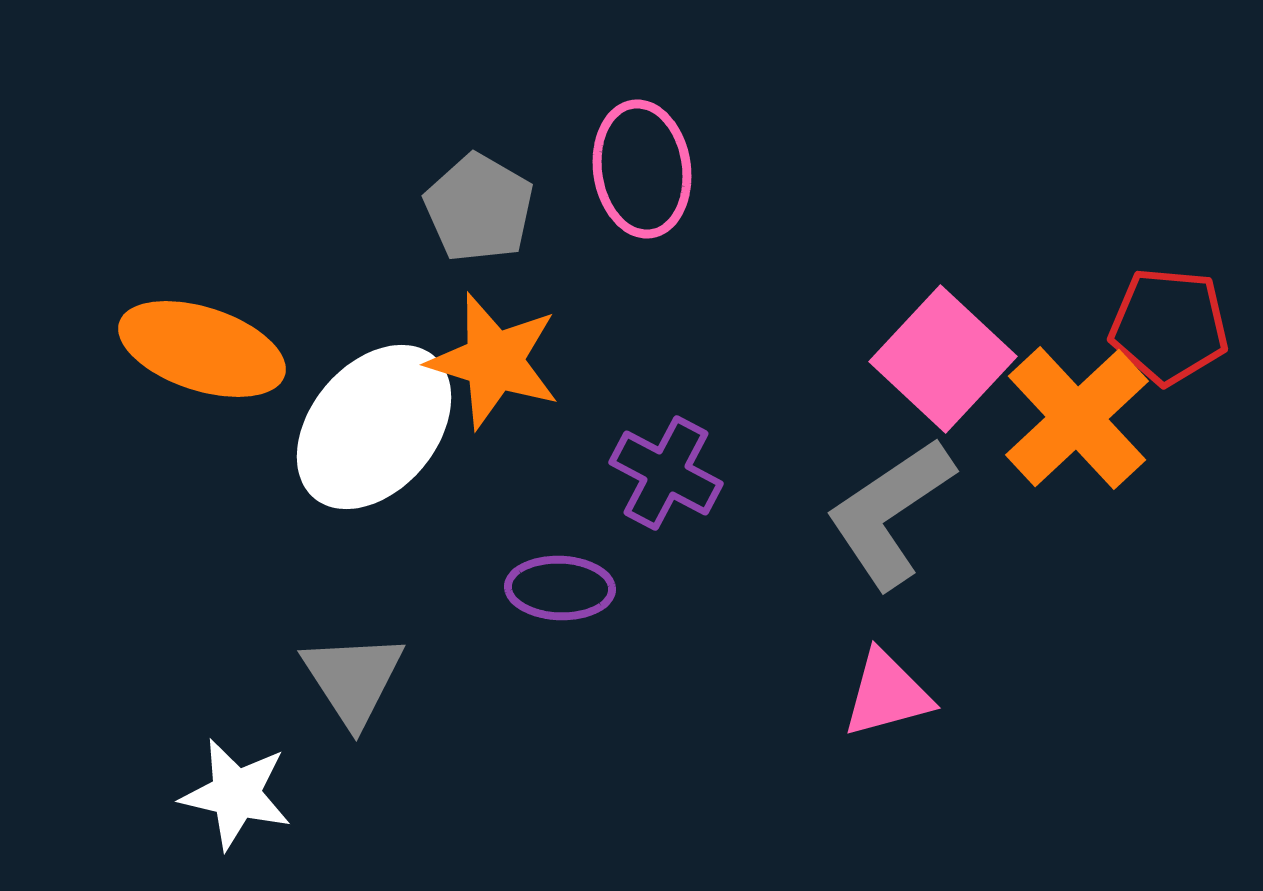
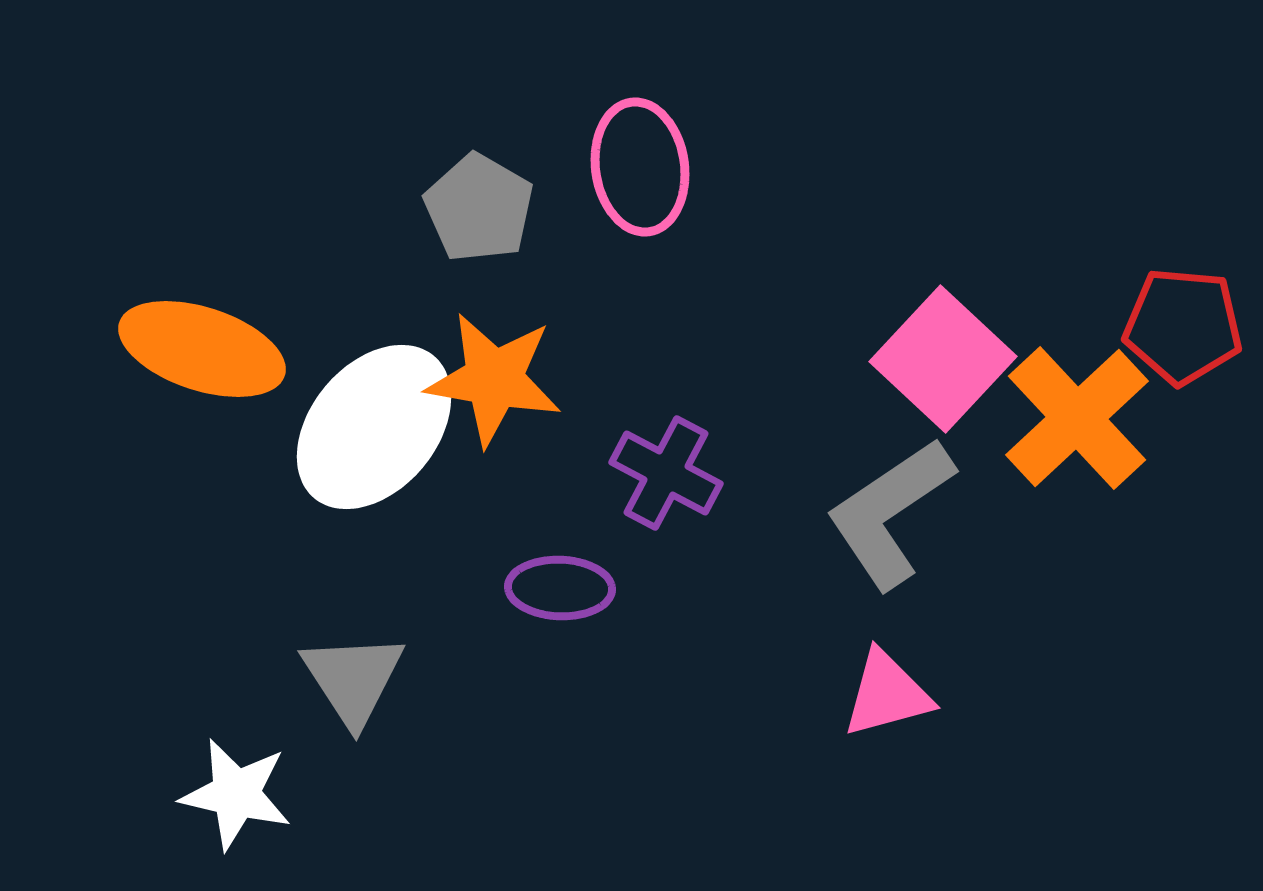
pink ellipse: moved 2 px left, 2 px up
red pentagon: moved 14 px right
orange star: moved 18 px down; rotated 7 degrees counterclockwise
